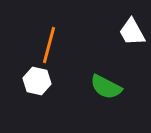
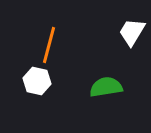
white trapezoid: rotated 60 degrees clockwise
green semicircle: rotated 144 degrees clockwise
